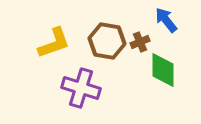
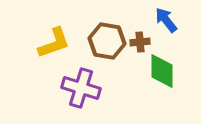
brown cross: rotated 18 degrees clockwise
green diamond: moved 1 px left, 1 px down
